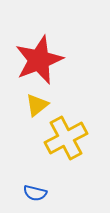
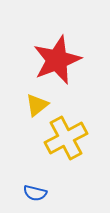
red star: moved 18 px right
